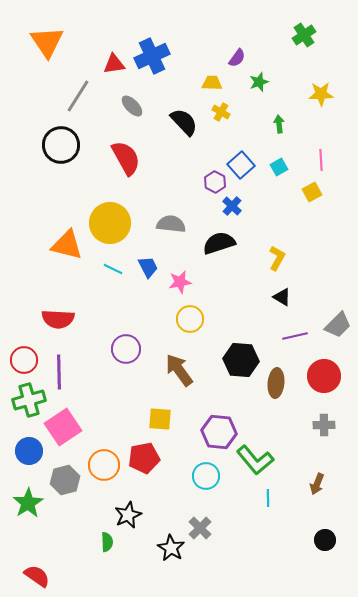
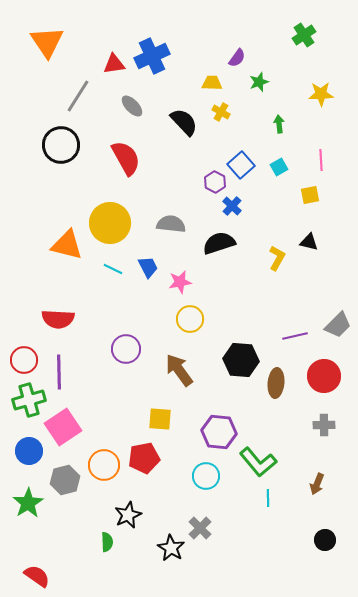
yellow square at (312, 192): moved 2 px left, 3 px down; rotated 18 degrees clockwise
black triangle at (282, 297): moved 27 px right, 55 px up; rotated 18 degrees counterclockwise
green L-shape at (255, 460): moved 3 px right, 2 px down
